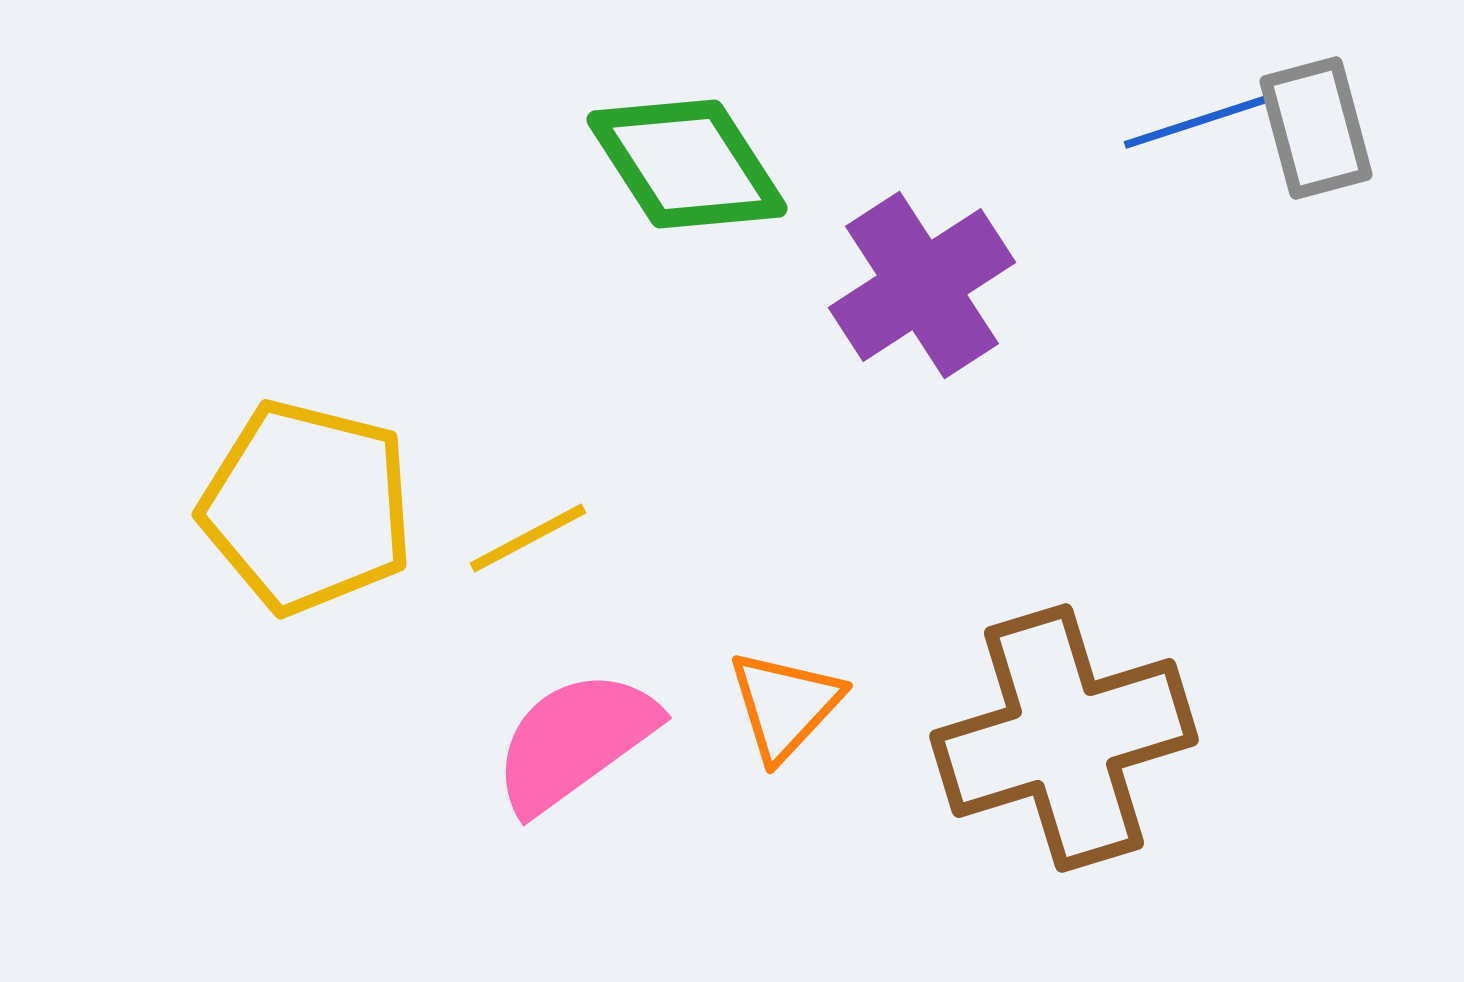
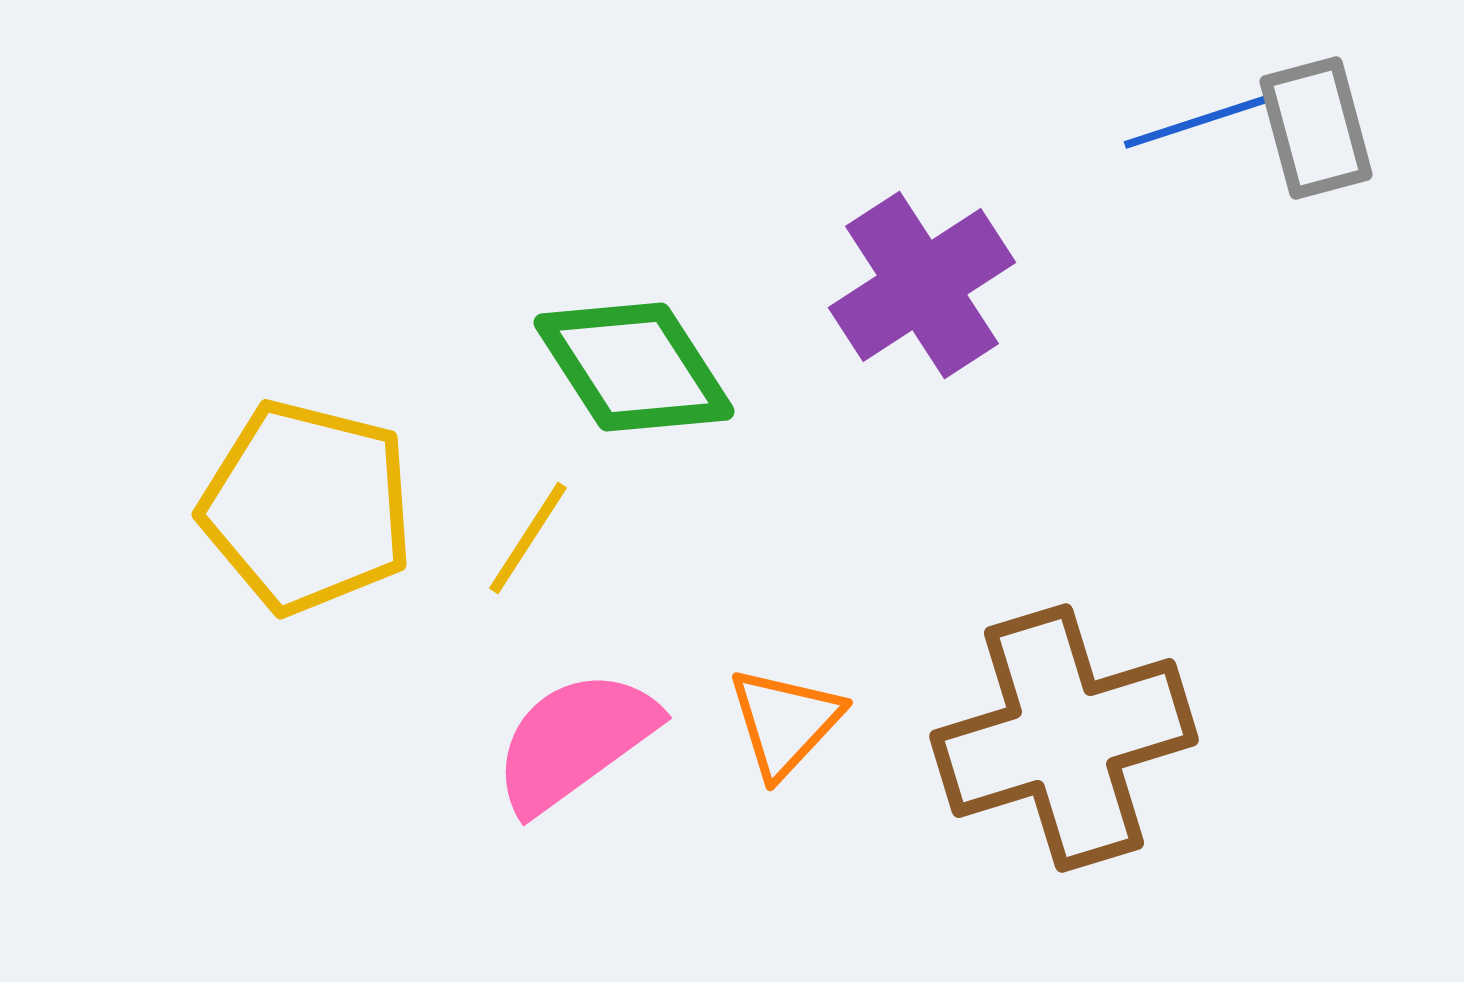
green diamond: moved 53 px left, 203 px down
yellow line: rotated 29 degrees counterclockwise
orange triangle: moved 17 px down
